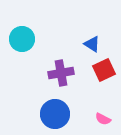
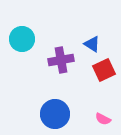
purple cross: moved 13 px up
